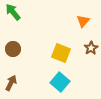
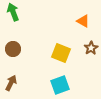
green arrow: rotated 18 degrees clockwise
orange triangle: rotated 40 degrees counterclockwise
cyan square: moved 3 px down; rotated 30 degrees clockwise
